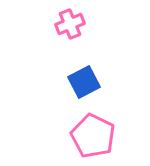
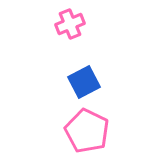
pink pentagon: moved 6 px left, 5 px up
